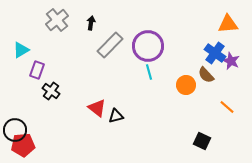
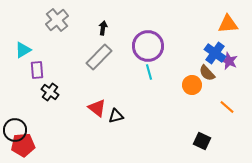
black arrow: moved 12 px right, 5 px down
gray rectangle: moved 11 px left, 12 px down
cyan triangle: moved 2 px right
purple star: moved 2 px left
purple rectangle: rotated 24 degrees counterclockwise
brown semicircle: moved 1 px right, 2 px up
orange circle: moved 6 px right
black cross: moved 1 px left, 1 px down
